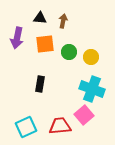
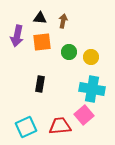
purple arrow: moved 2 px up
orange square: moved 3 px left, 2 px up
cyan cross: rotated 10 degrees counterclockwise
